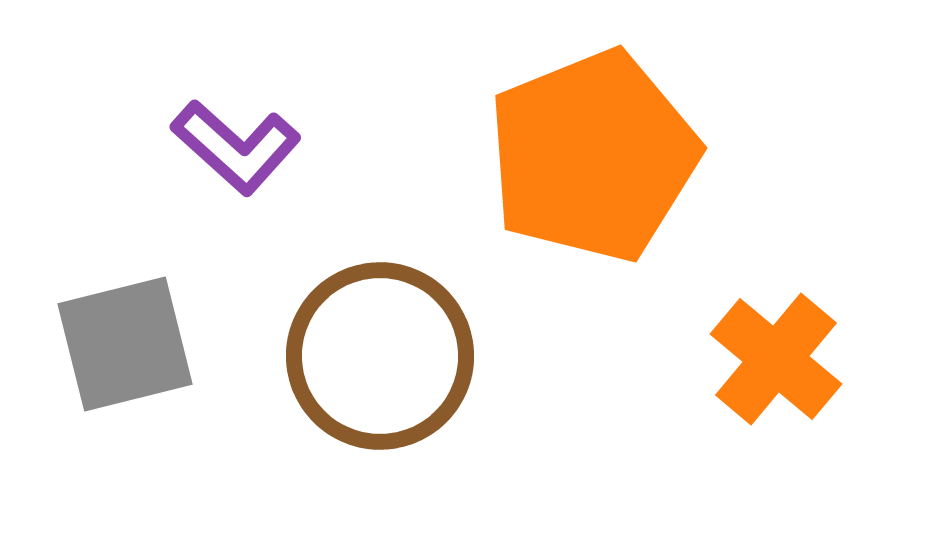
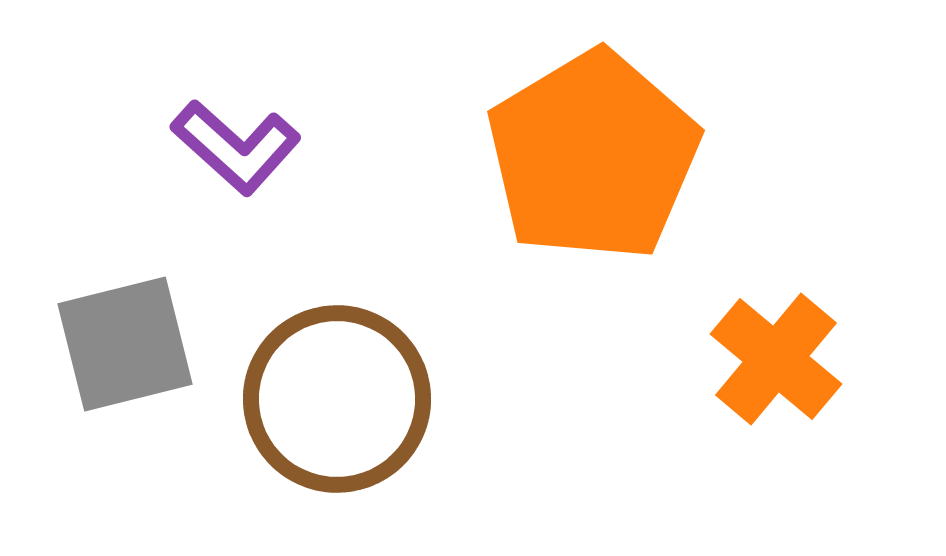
orange pentagon: rotated 9 degrees counterclockwise
brown circle: moved 43 px left, 43 px down
